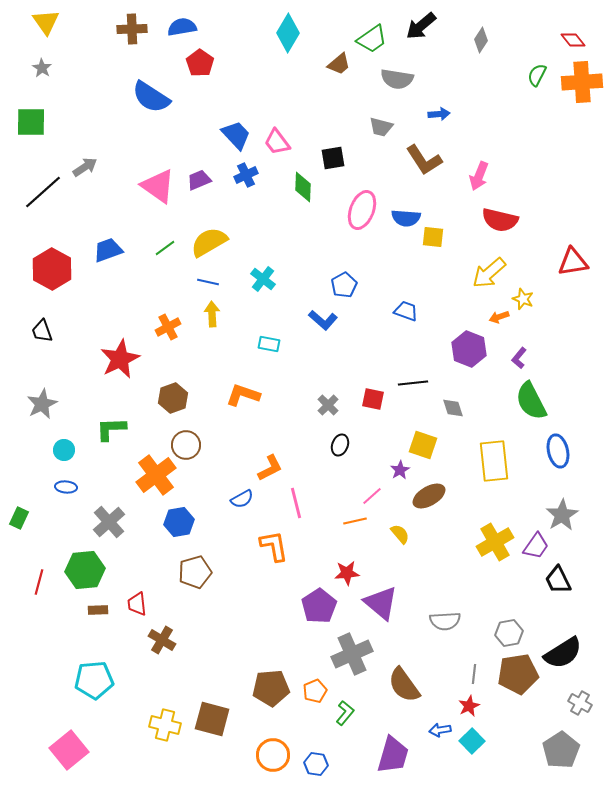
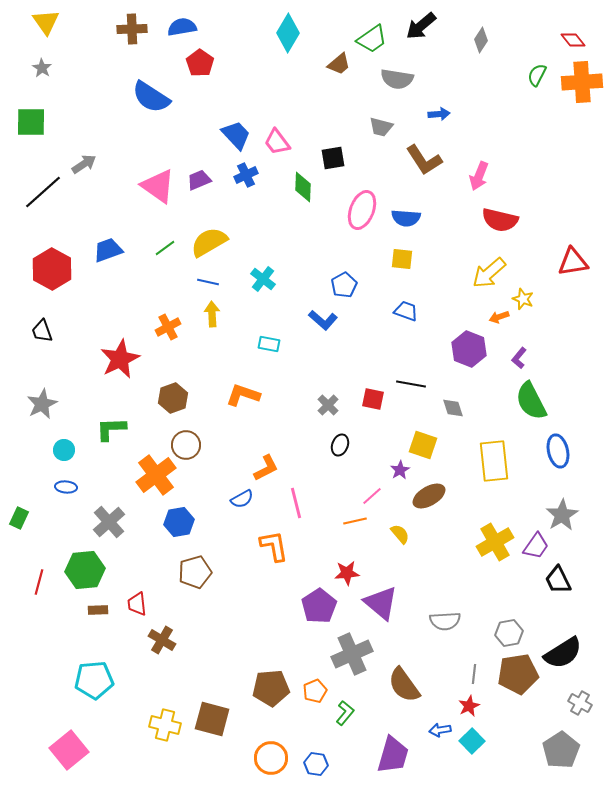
gray arrow at (85, 167): moved 1 px left, 3 px up
yellow square at (433, 237): moved 31 px left, 22 px down
black line at (413, 383): moved 2 px left, 1 px down; rotated 16 degrees clockwise
orange L-shape at (270, 468): moved 4 px left
orange circle at (273, 755): moved 2 px left, 3 px down
